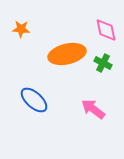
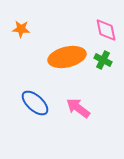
orange ellipse: moved 3 px down
green cross: moved 3 px up
blue ellipse: moved 1 px right, 3 px down
pink arrow: moved 15 px left, 1 px up
